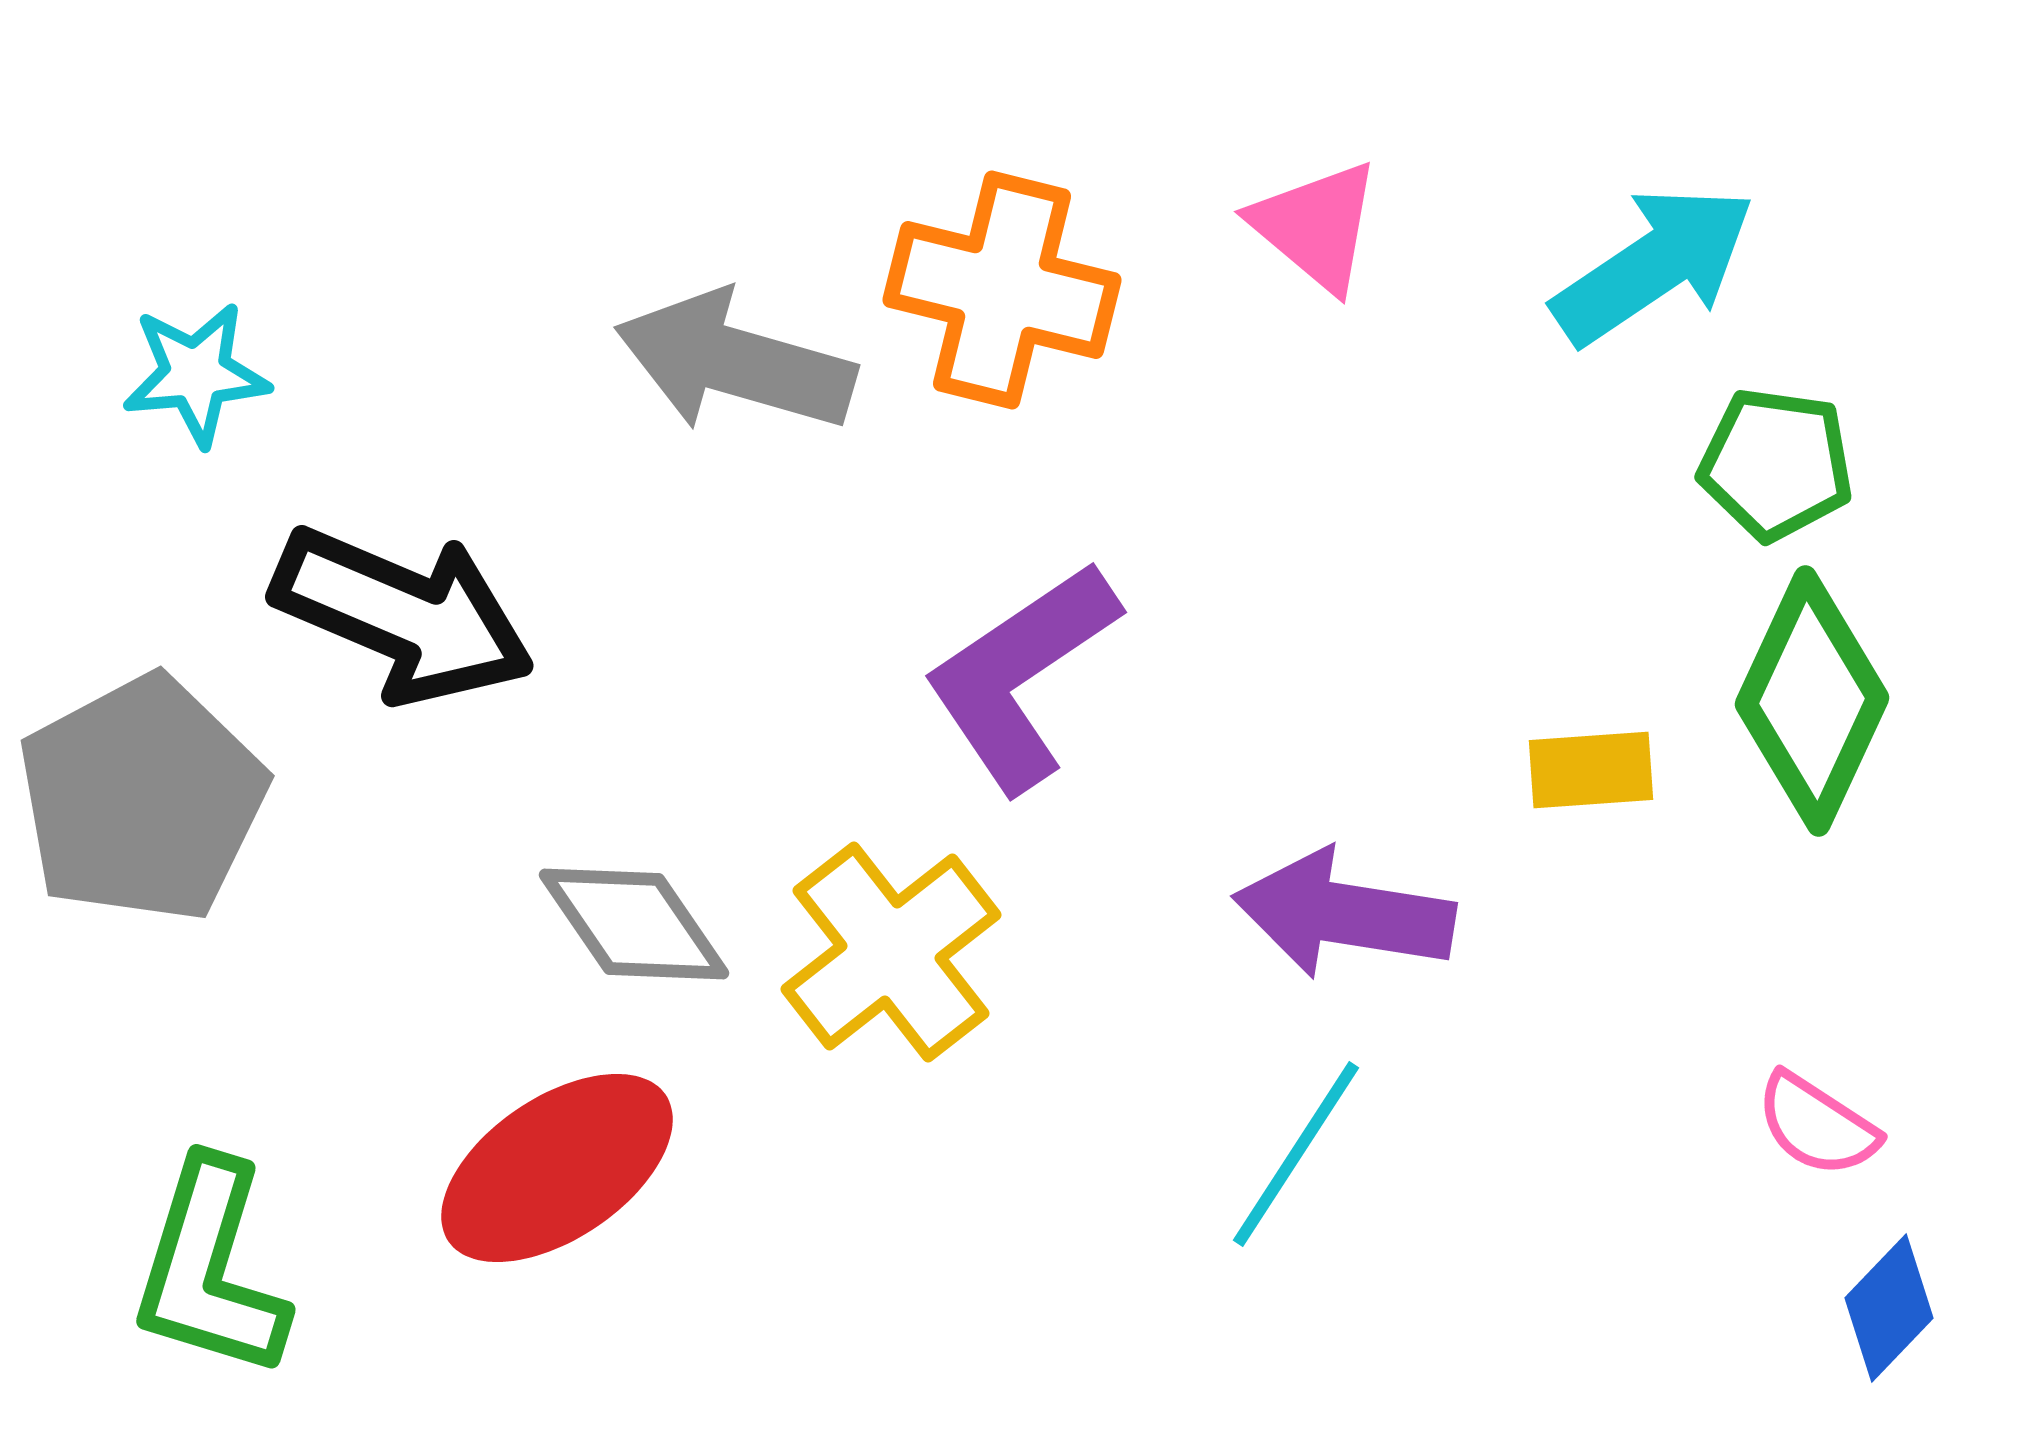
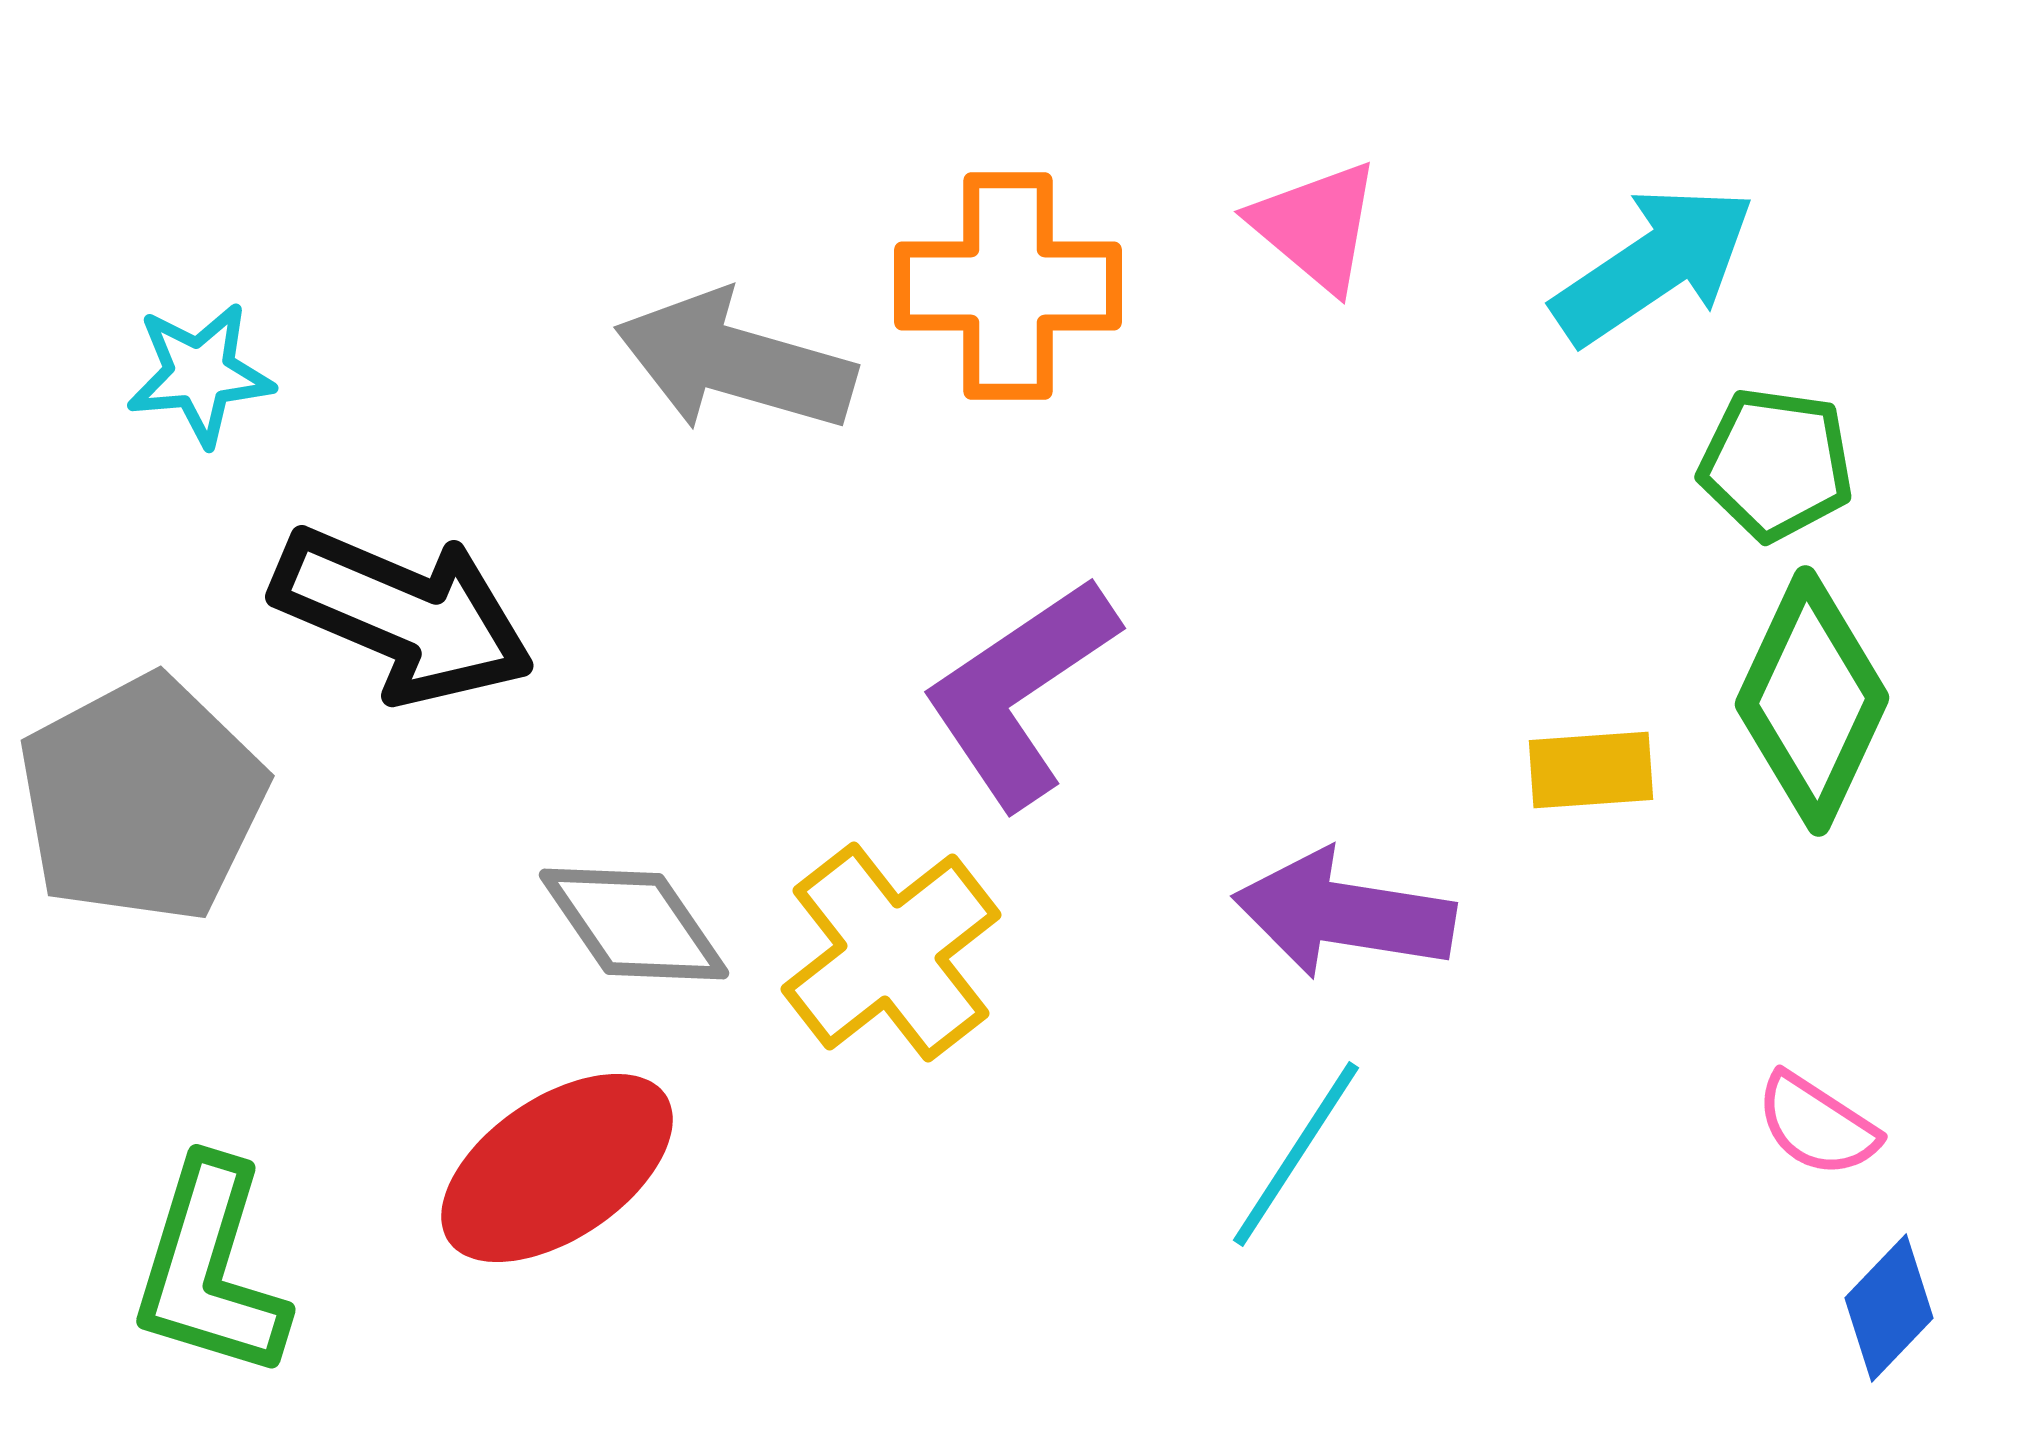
orange cross: moved 6 px right, 4 px up; rotated 14 degrees counterclockwise
cyan star: moved 4 px right
purple L-shape: moved 1 px left, 16 px down
